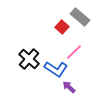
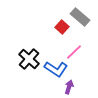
purple arrow: rotated 64 degrees clockwise
